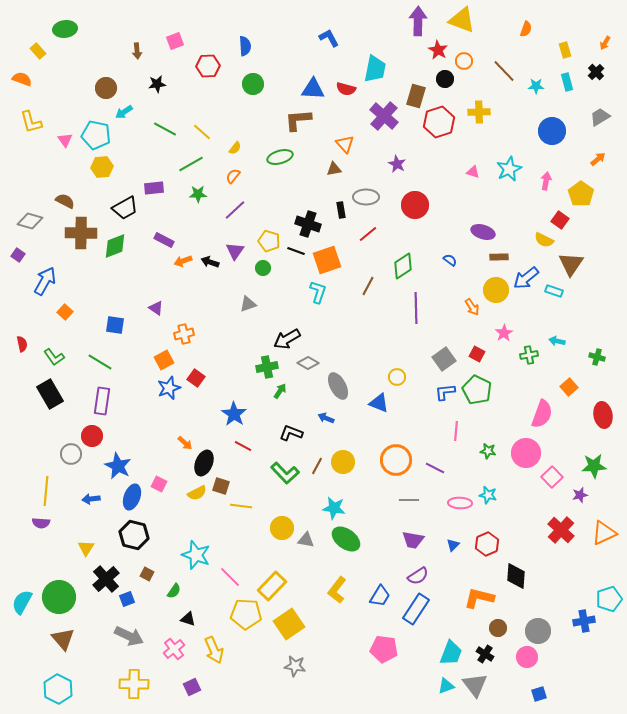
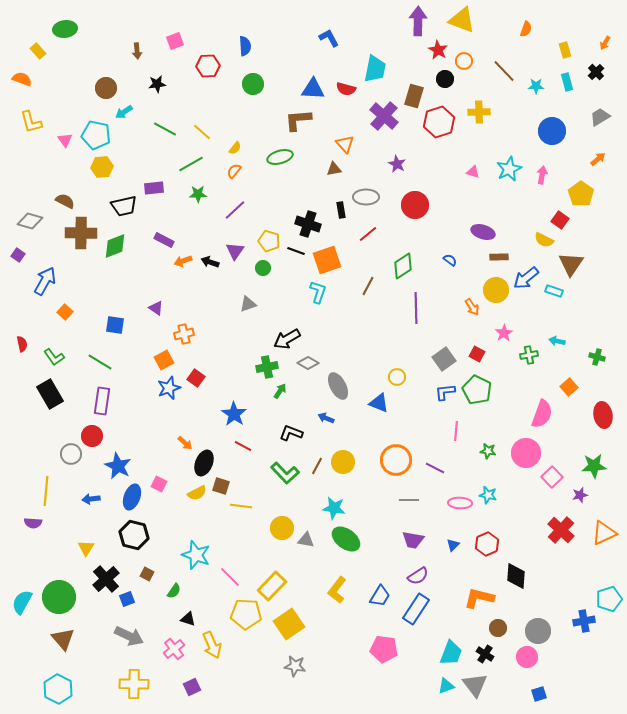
brown rectangle at (416, 96): moved 2 px left
orange semicircle at (233, 176): moved 1 px right, 5 px up
pink arrow at (546, 181): moved 4 px left, 6 px up
black trapezoid at (125, 208): moved 1 px left, 2 px up; rotated 16 degrees clockwise
purple semicircle at (41, 523): moved 8 px left
yellow arrow at (214, 650): moved 2 px left, 5 px up
